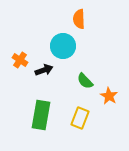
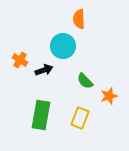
orange star: rotated 24 degrees clockwise
